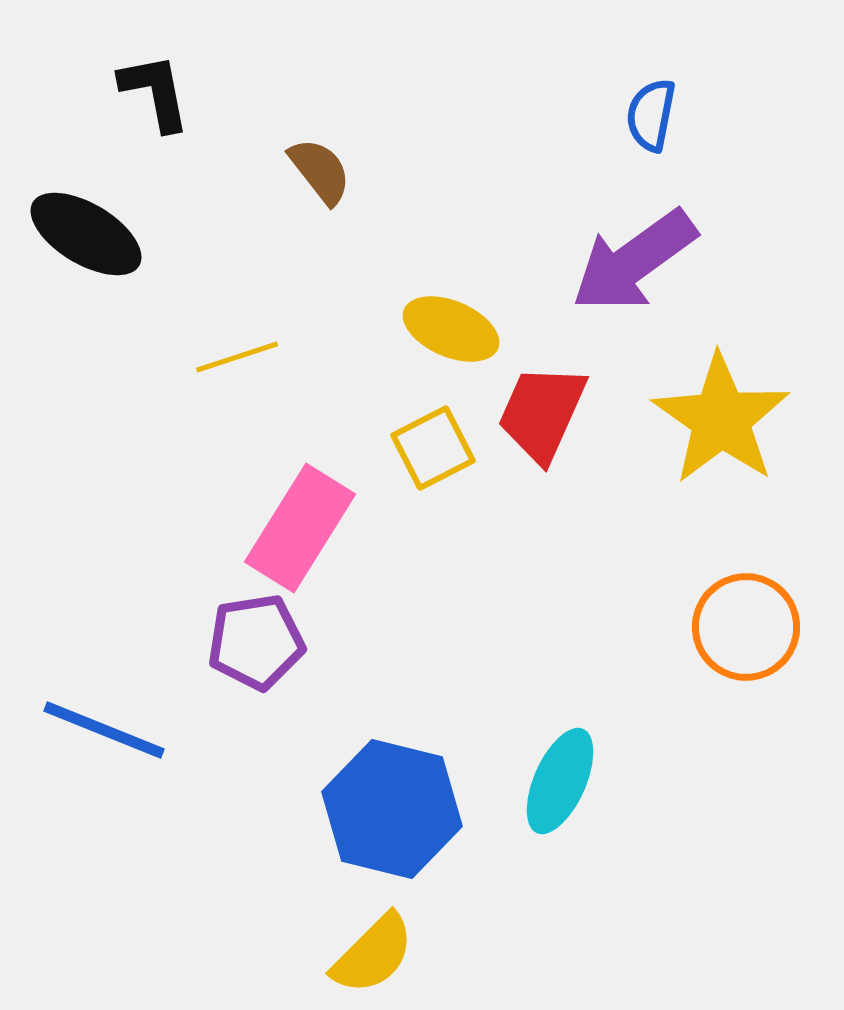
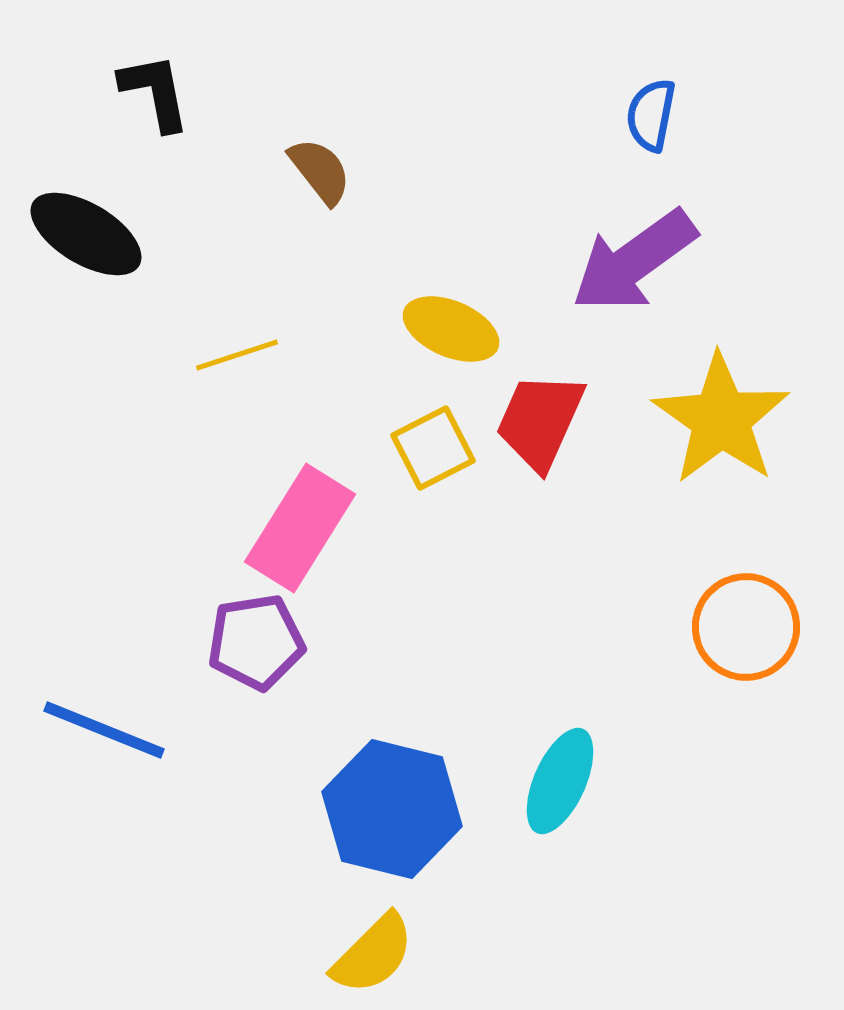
yellow line: moved 2 px up
red trapezoid: moved 2 px left, 8 px down
